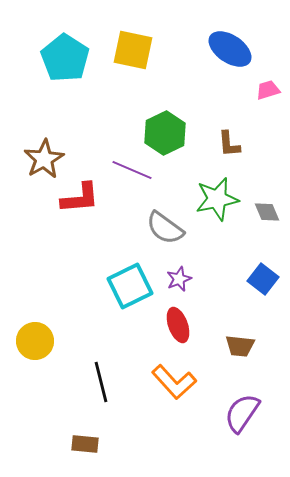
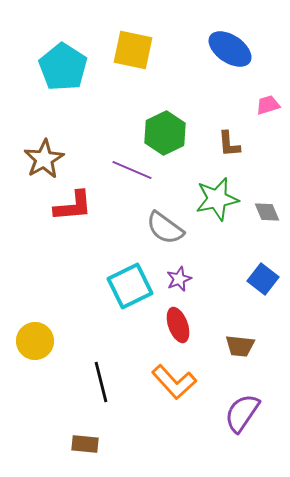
cyan pentagon: moved 2 px left, 9 px down
pink trapezoid: moved 15 px down
red L-shape: moved 7 px left, 8 px down
